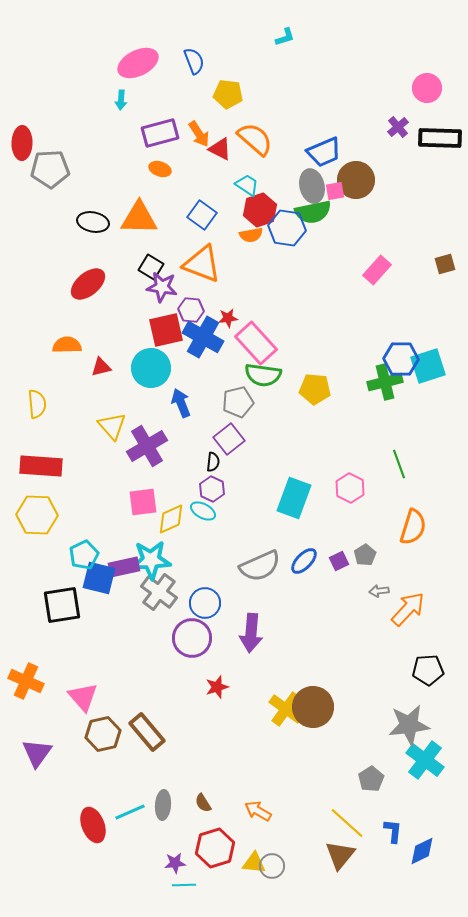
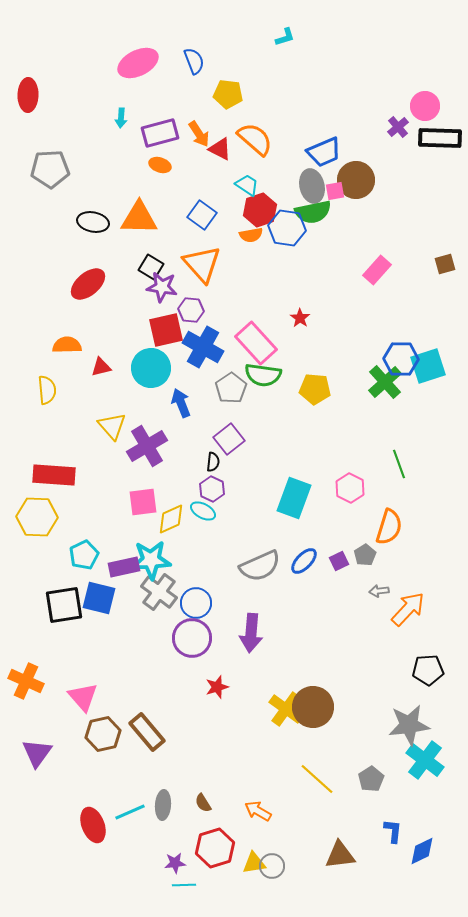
pink circle at (427, 88): moved 2 px left, 18 px down
cyan arrow at (121, 100): moved 18 px down
red ellipse at (22, 143): moved 6 px right, 48 px up
orange ellipse at (160, 169): moved 4 px up
orange triangle at (202, 264): rotated 27 degrees clockwise
red star at (228, 318): moved 72 px right; rotated 30 degrees counterclockwise
blue cross at (203, 337): moved 10 px down
green cross at (385, 382): rotated 28 degrees counterclockwise
gray pentagon at (238, 402): moved 7 px left, 14 px up; rotated 20 degrees counterclockwise
yellow semicircle at (37, 404): moved 10 px right, 14 px up
red rectangle at (41, 466): moved 13 px right, 9 px down
yellow hexagon at (37, 515): moved 2 px down
orange semicircle at (413, 527): moved 24 px left
blue square at (99, 578): moved 20 px down
blue circle at (205, 603): moved 9 px left
black square at (62, 605): moved 2 px right
yellow line at (347, 823): moved 30 px left, 44 px up
brown triangle at (340, 855): rotated 44 degrees clockwise
yellow triangle at (254, 863): rotated 15 degrees counterclockwise
